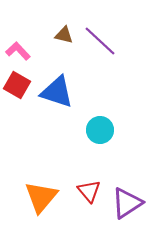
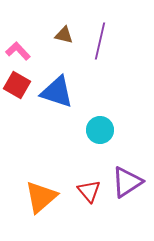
purple line: rotated 60 degrees clockwise
orange triangle: rotated 9 degrees clockwise
purple triangle: moved 21 px up
